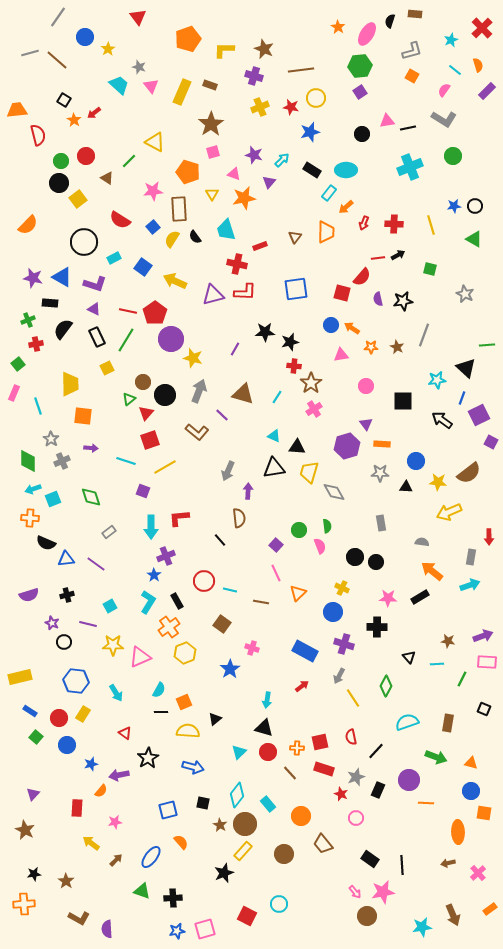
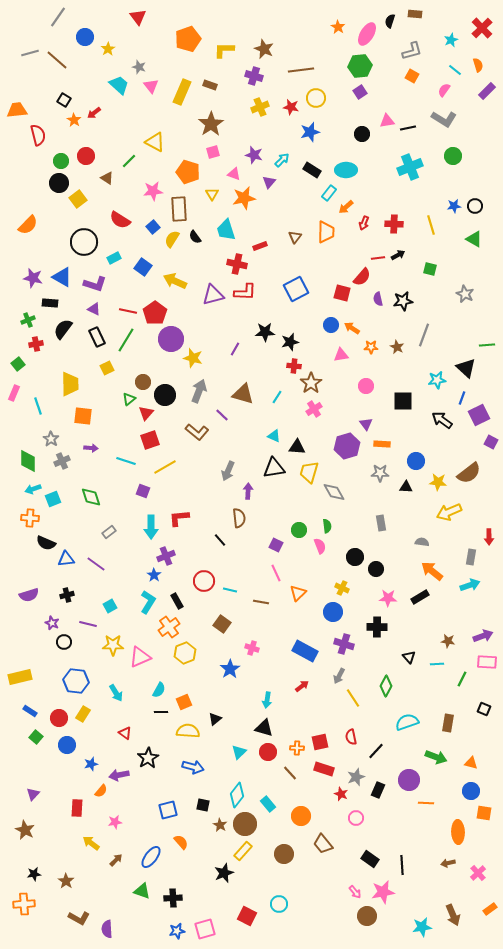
blue square at (296, 289): rotated 20 degrees counterclockwise
purple square at (276, 545): rotated 16 degrees counterclockwise
black circle at (376, 562): moved 7 px down
black square at (203, 803): moved 2 px down
